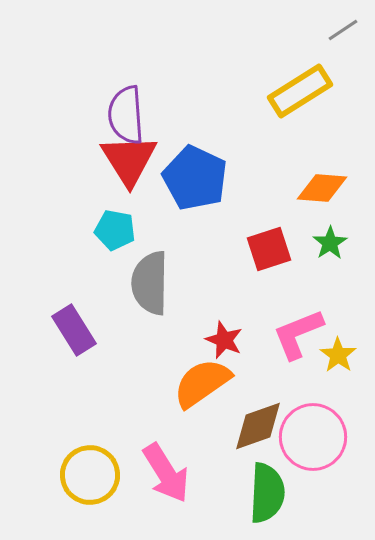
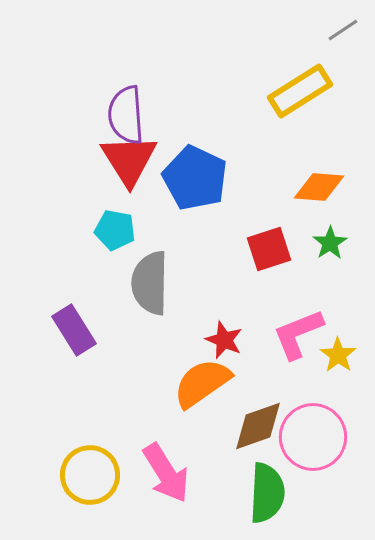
orange diamond: moved 3 px left, 1 px up
